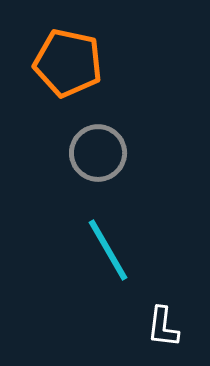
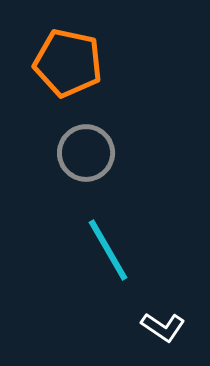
gray circle: moved 12 px left
white L-shape: rotated 63 degrees counterclockwise
